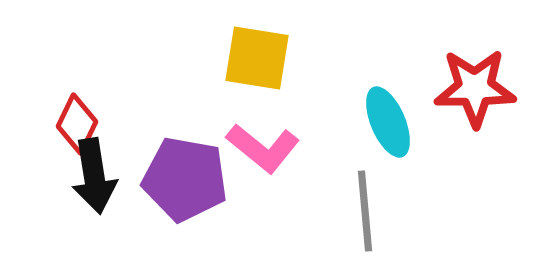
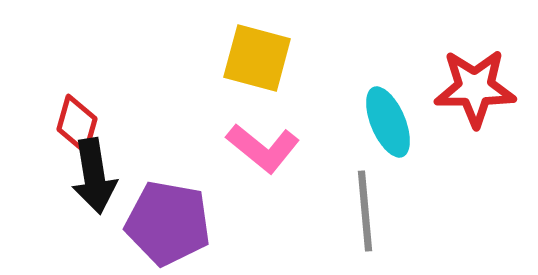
yellow square: rotated 6 degrees clockwise
red diamond: rotated 10 degrees counterclockwise
purple pentagon: moved 17 px left, 44 px down
